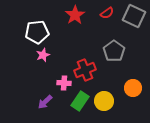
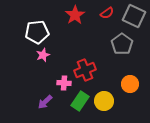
gray pentagon: moved 8 px right, 7 px up
orange circle: moved 3 px left, 4 px up
